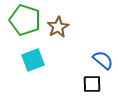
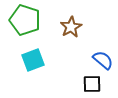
brown star: moved 13 px right
